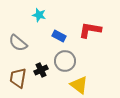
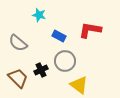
brown trapezoid: rotated 125 degrees clockwise
